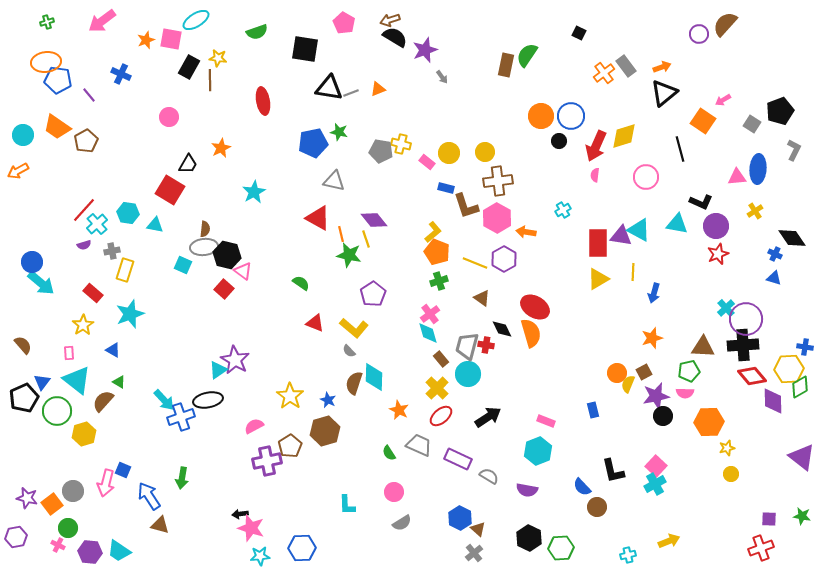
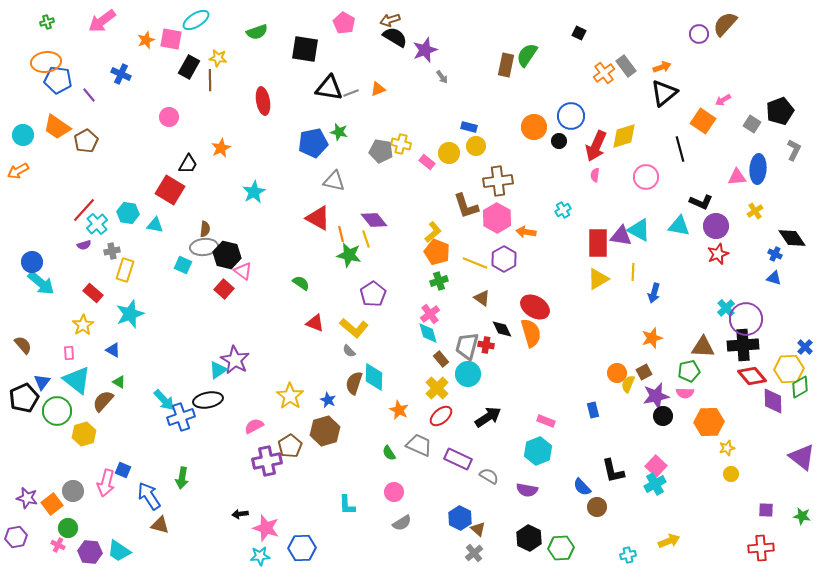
orange circle at (541, 116): moved 7 px left, 11 px down
yellow circle at (485, 152): moved 9 px left, 6 px up
blue rectangle at (446, 188): moved 23 px right, 61 px up
cyan triangle at (677, 224): moved 2 px right, 2 px down
blue cross at (805, 347): rotated 35 degrees clockwise
purple square at (769, 519): moved 3 px left, 9 px up
pink star at (251, 528): moved 15 px right
red cross at (761, 548): rotated 15 degrees clockwise
